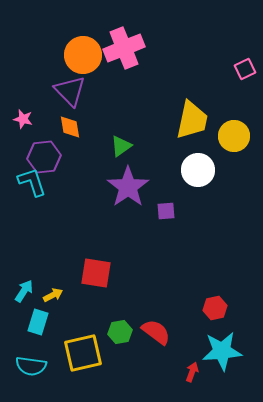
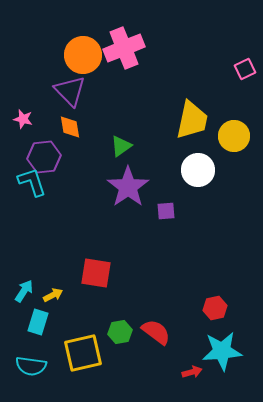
red arrow: rotated 54 degrees clockwise
